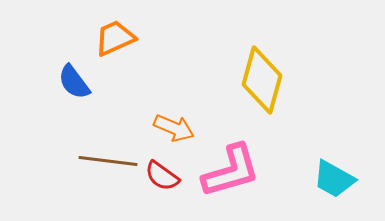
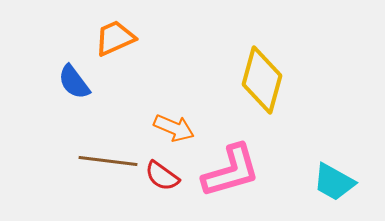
cyan trapezoid: moved 3 px down
